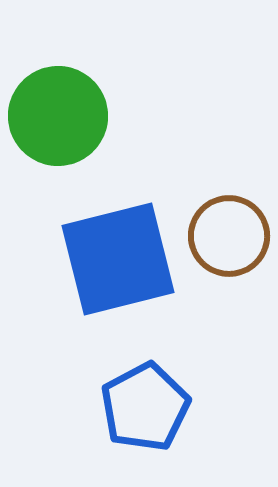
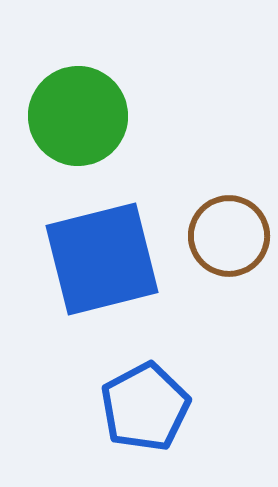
green circle: moved 20 px right
blue square: moved 16 px left
